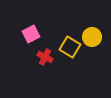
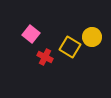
pink square: rotated 24 degrees counterclockwise
